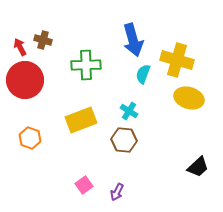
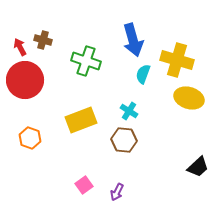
green cross: moved 4 px up; rotated 20 degrees clockwise
